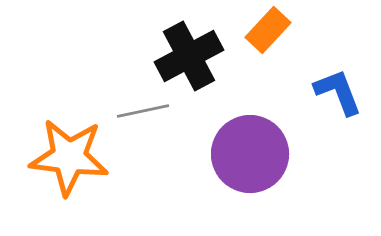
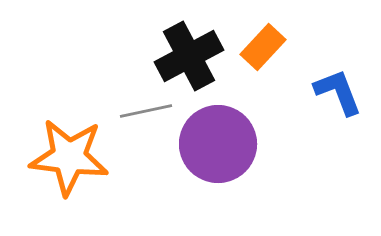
orange rectangle: moved 5 px left, 17 px down
gray line: moved 3 px right
purple circle: moved 32 px left, 10 px up
